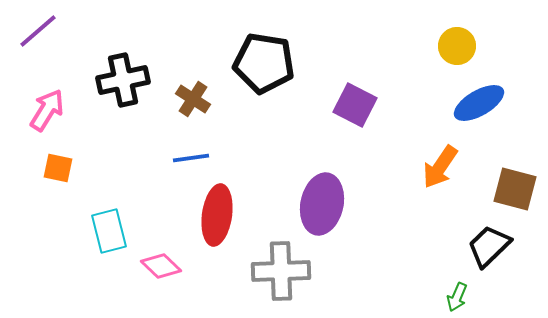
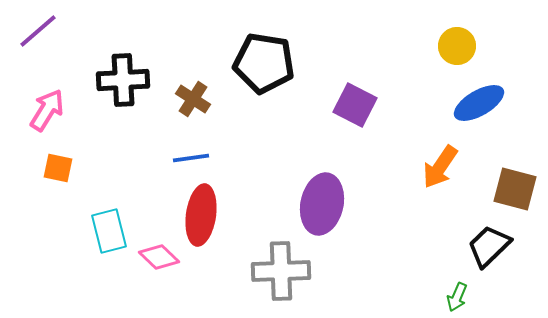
black cross: rotated 9 degrees clockwise
red ellipse: moved 16 px left
pink diamond: moved 2 px left, 9 px up
